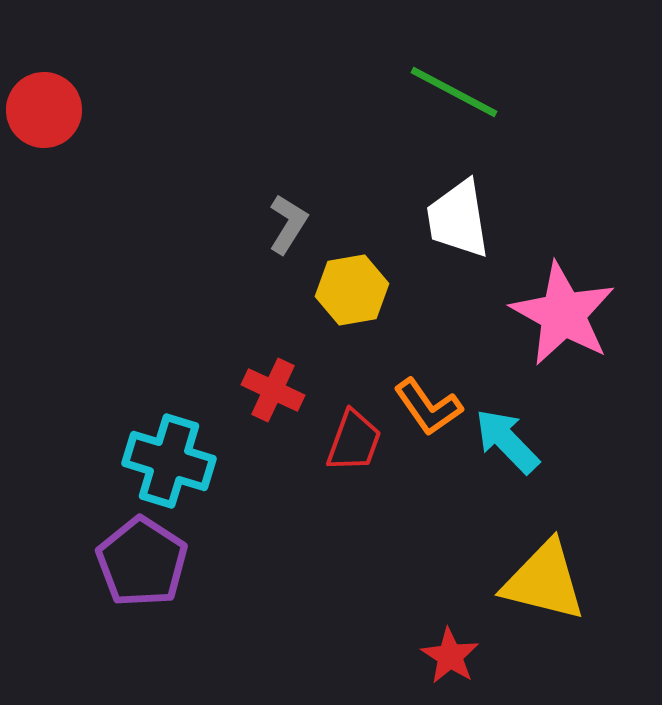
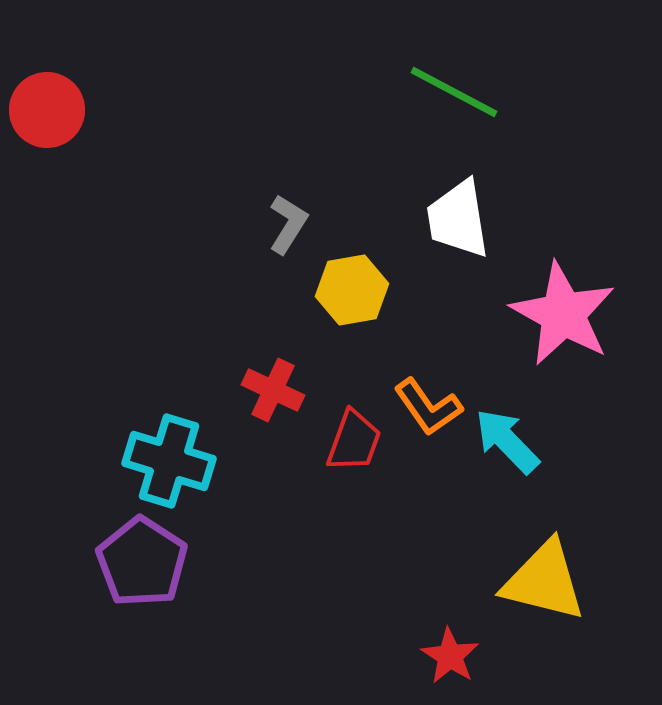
red circle: moved 3 px right
